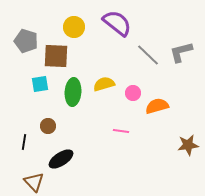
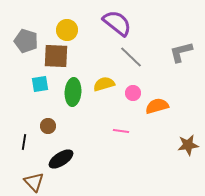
yellow circle: moved 7 px left, 3 px down
gray line: moved 17 px left, 2 px down
